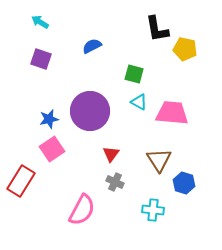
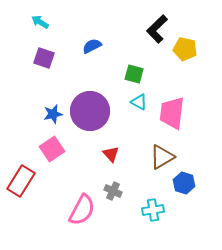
black L-shape: rotated 56 degrees clockwise
purple square: moved 3 px right, 1 px up
pink trapezoid: rotated 88 degrees counterclockwise
blue star: moved 4 px right, 5 px up
red triangle: rotated 18 degrees counterclockwise
brown triangle: moved 3 px right, 3 px up; rotated 32 degrees clockwise
gray cross: moved 2 px left, 9 px down
cyan cross: rotated 15 degrees counterclockwise
